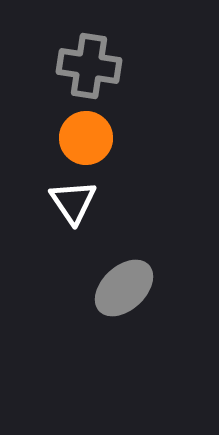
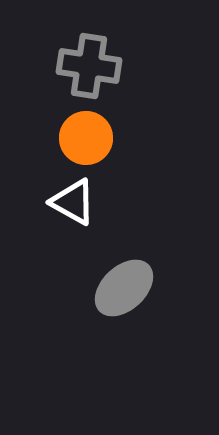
white triangle: rotated 27 degrees counterclockwise
